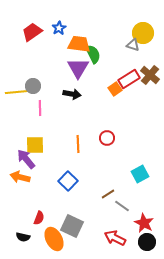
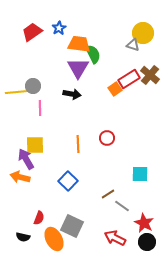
purple arrow: rotated 10 degrees clockwise
cyan square: rotated 30 degrees clockwise
